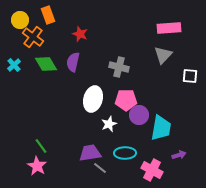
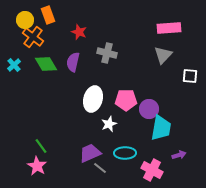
yellow circle: moved 5 px right
red star: moved 1 px left, 2 px up
gray cross: moved 12 px left, 14 px up
purple circle: moved 10 px right, 6 px up
purple trapezoid: rotated 15 degrees counterclockwise
